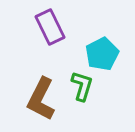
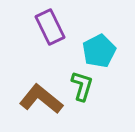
cyan pentagon: moved 3 px left, 3 px up
brown L-shape: rotated 102 degrees clockwise
